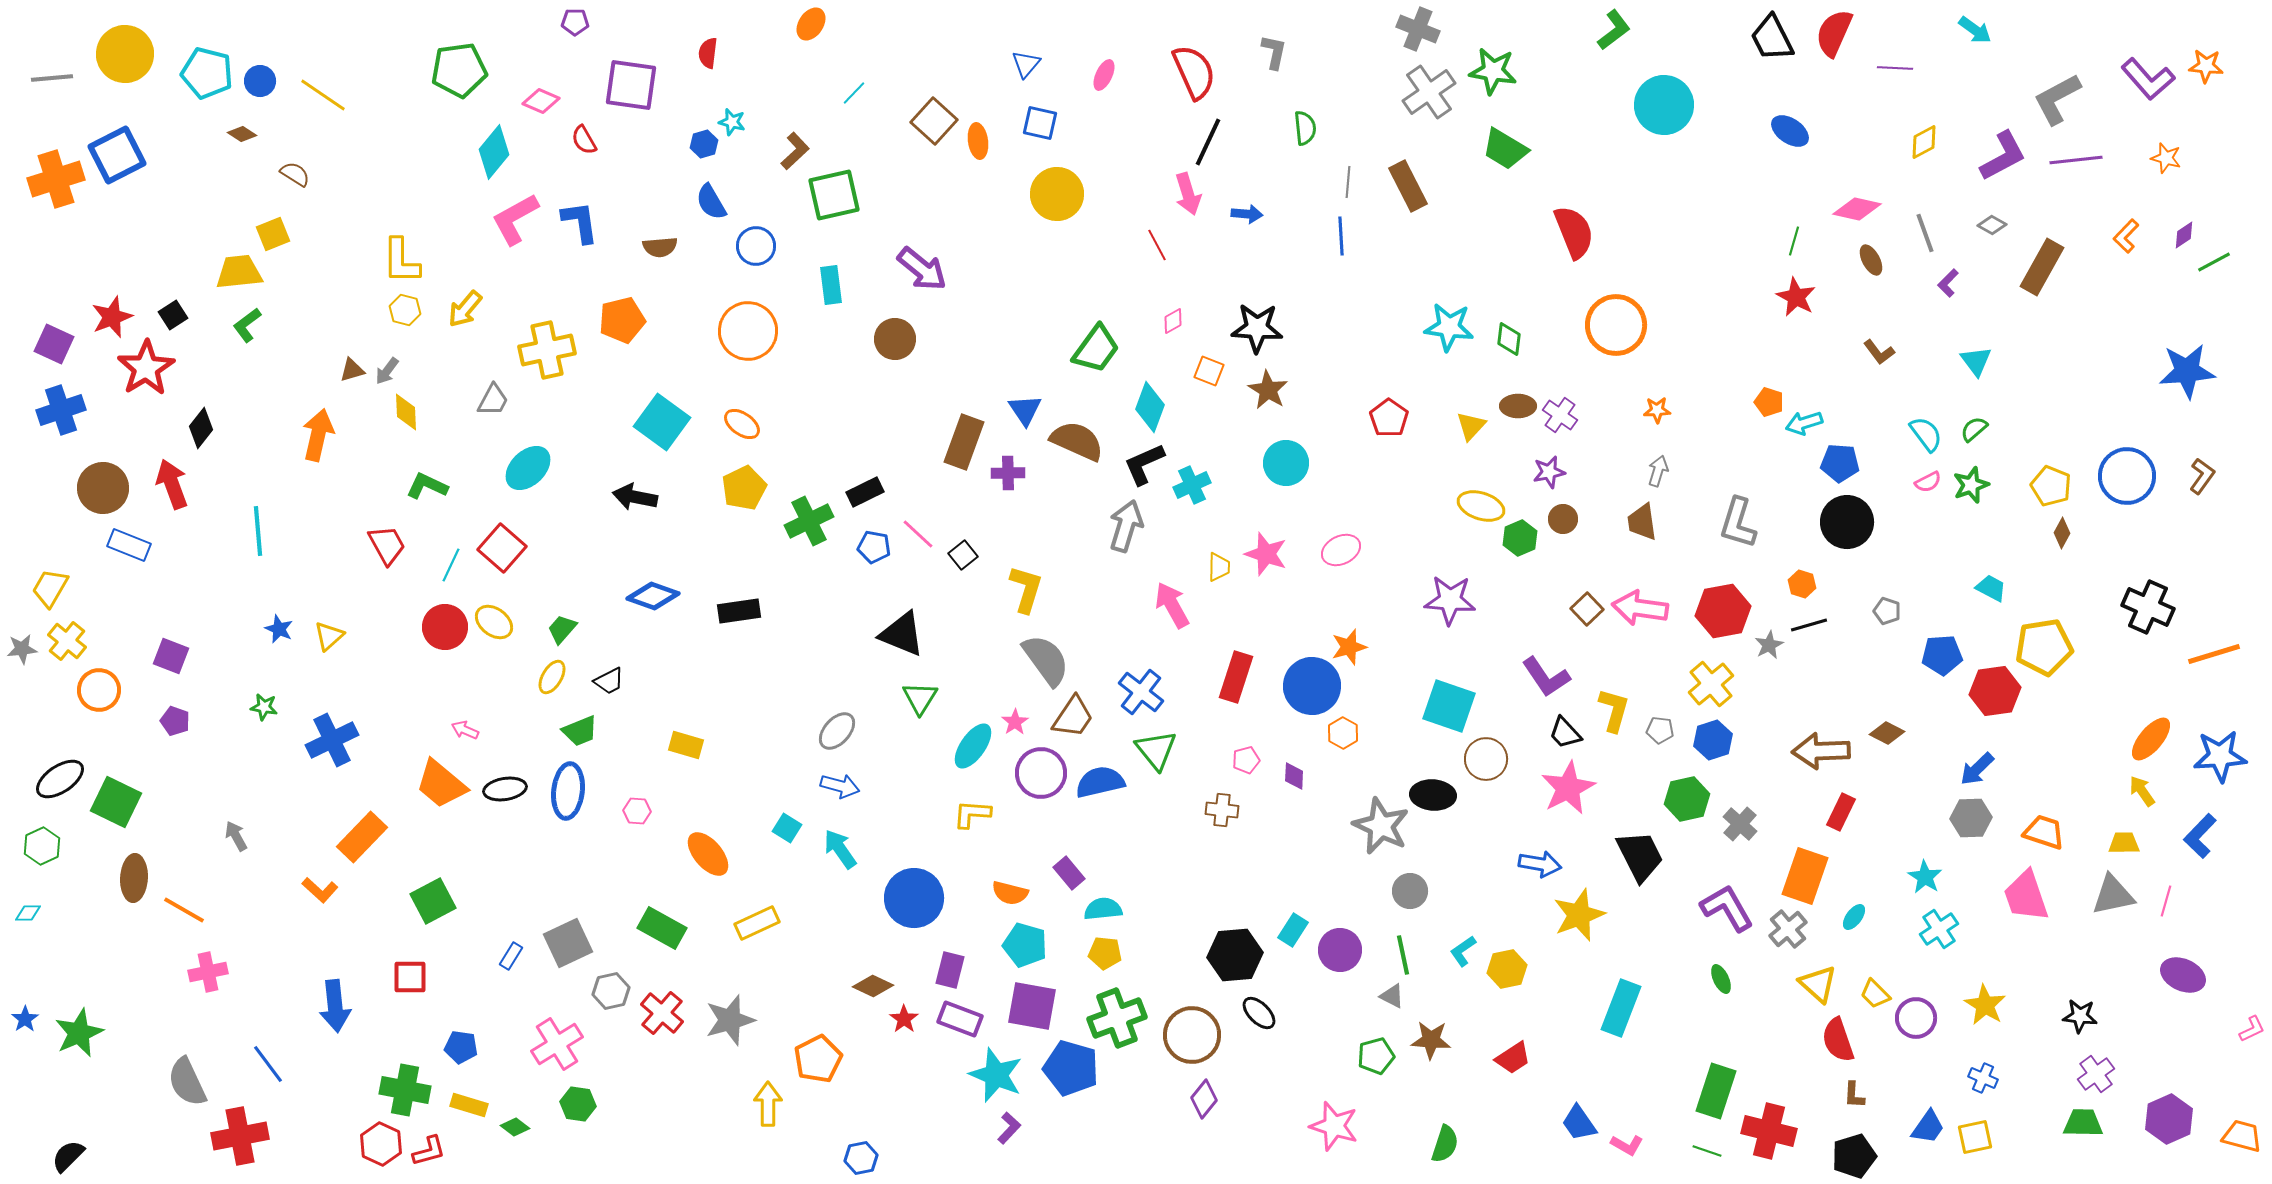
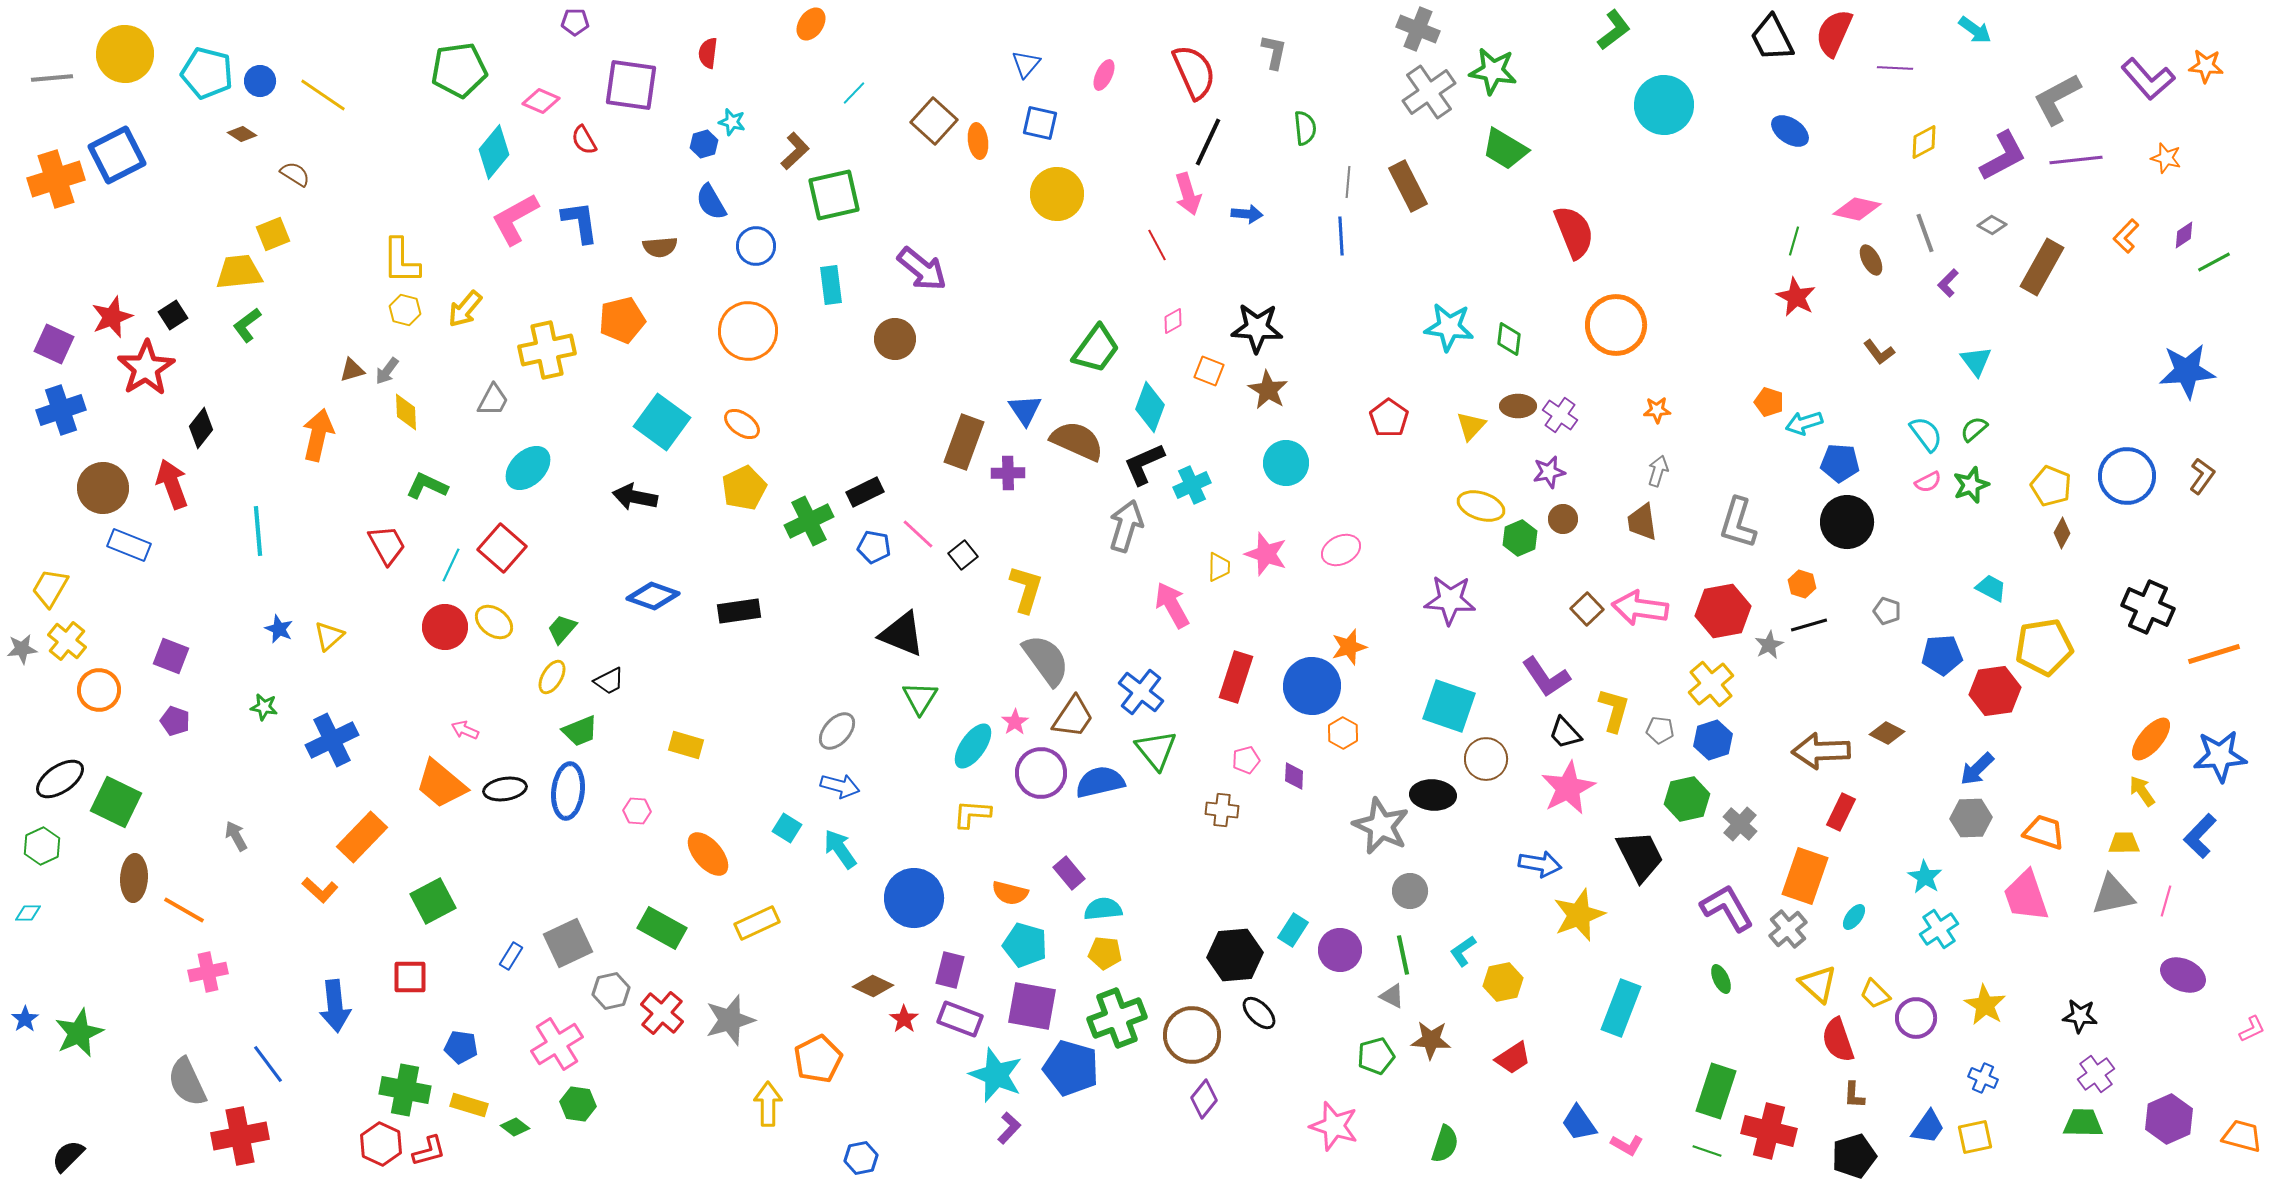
yellow hexagon at (1507, 969): moved 4 px left, 13 px down
